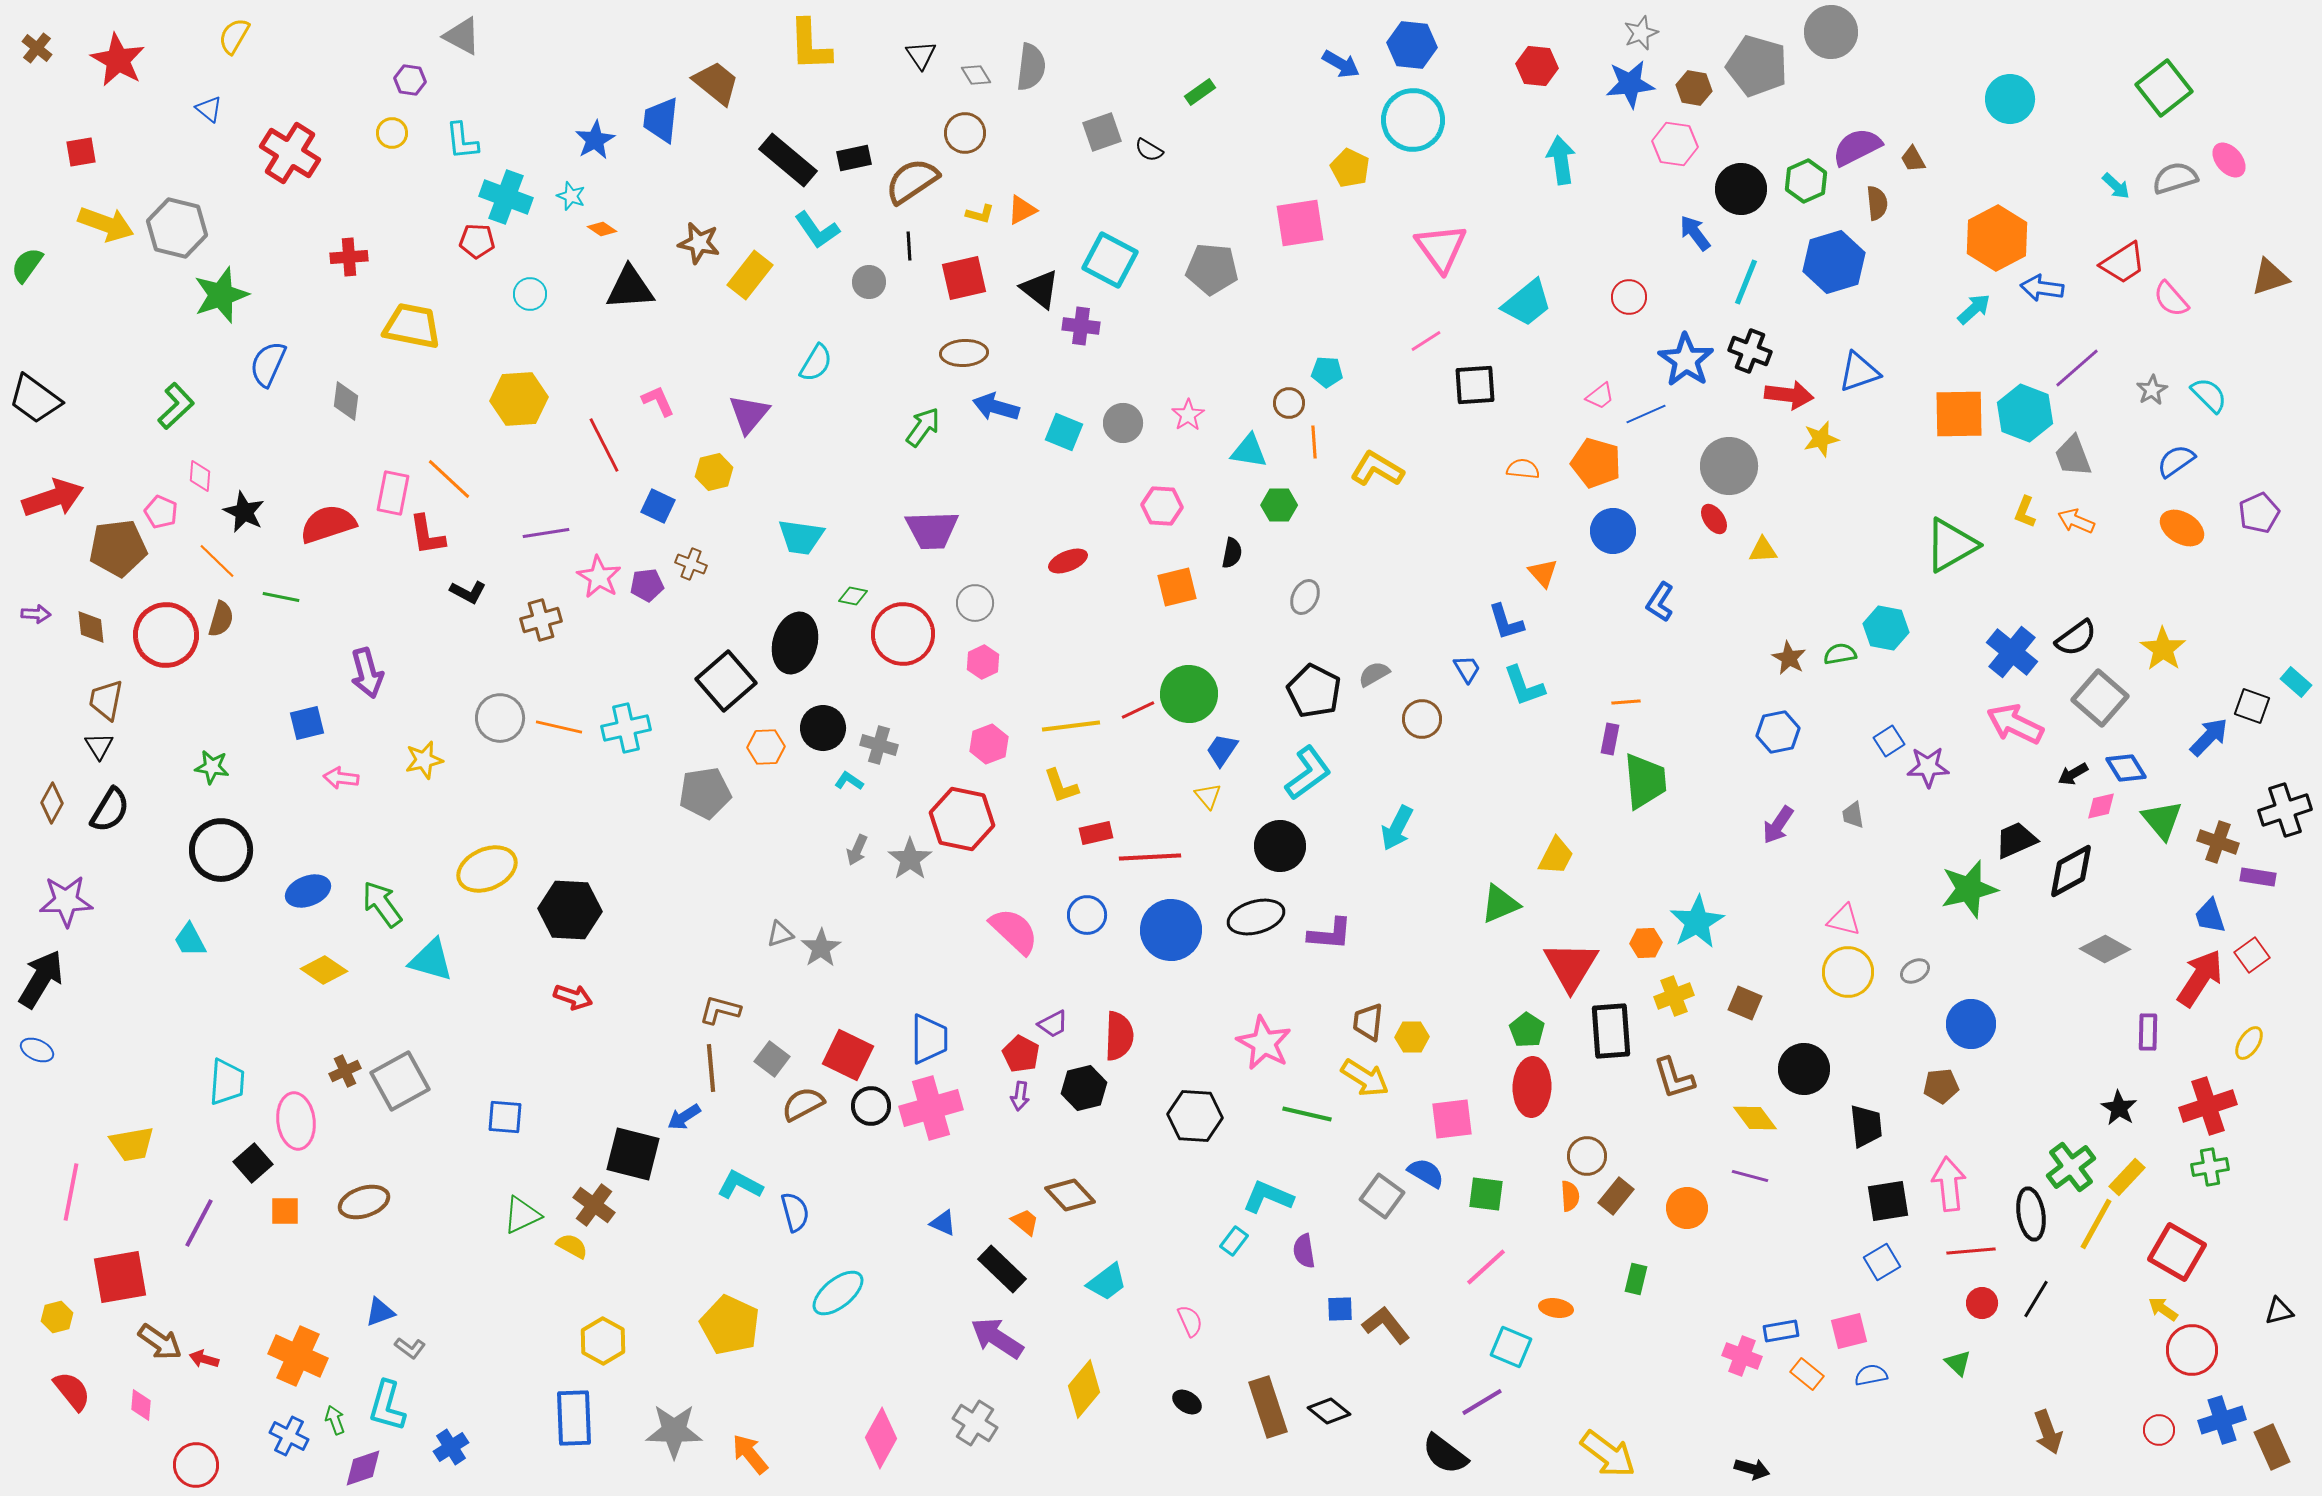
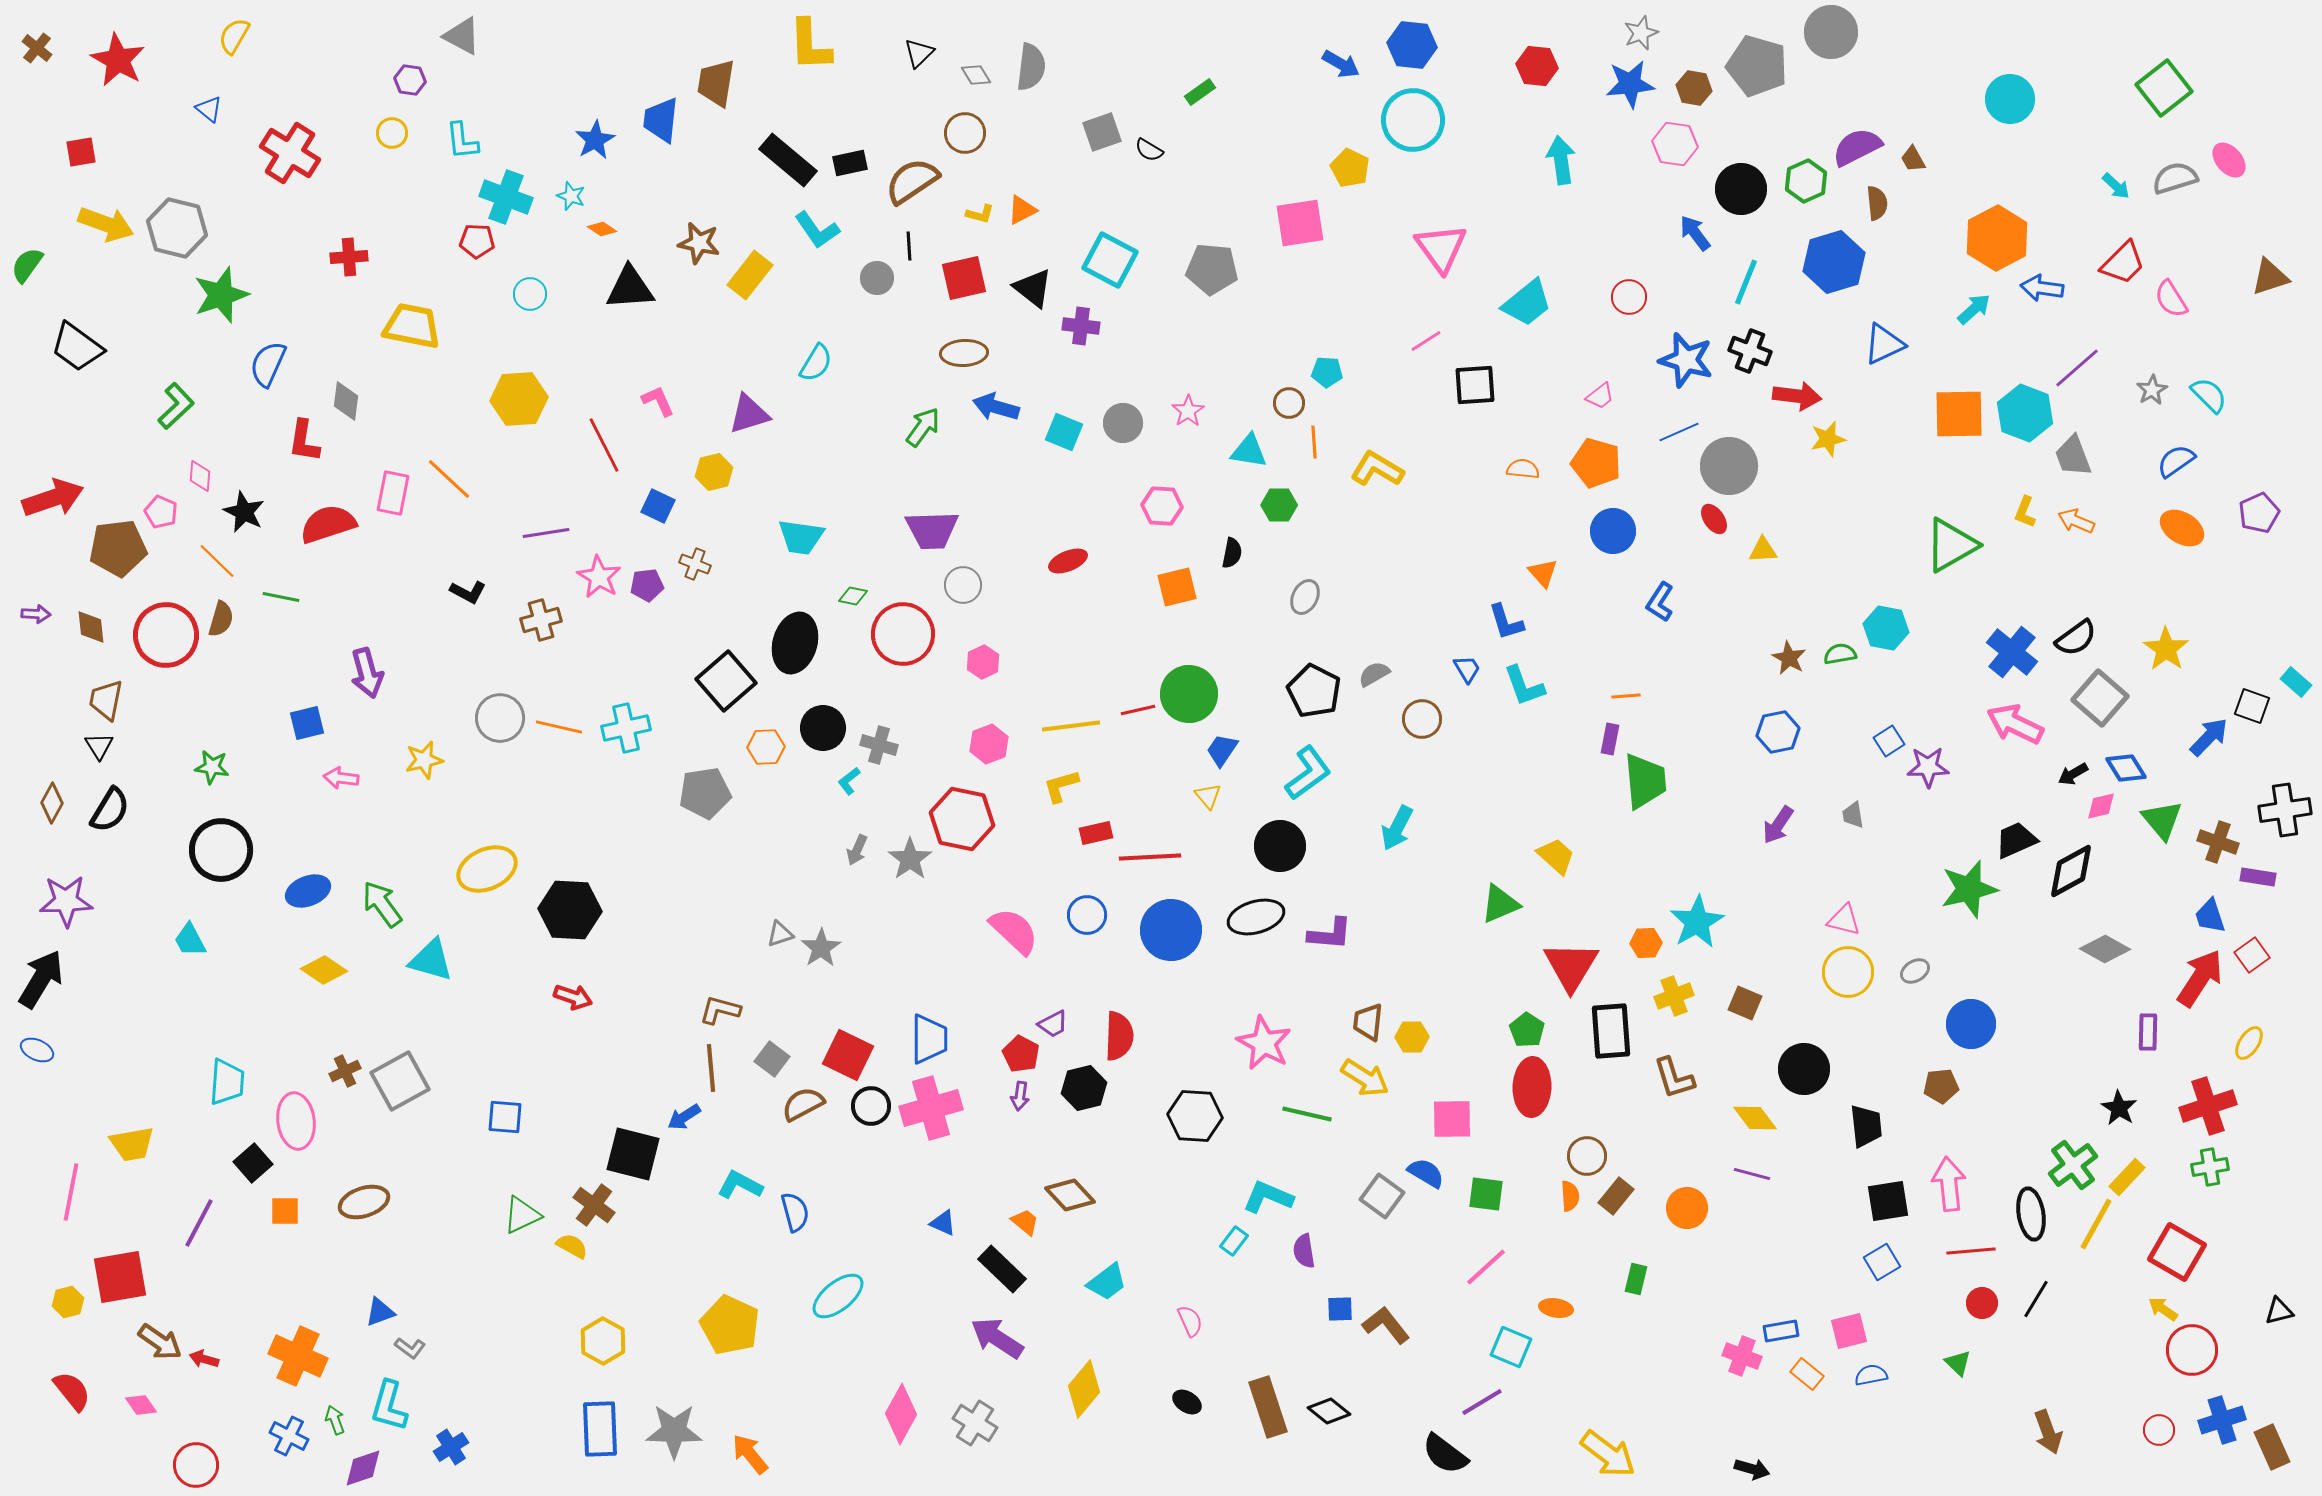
black triangle at (921, 55): moved 2 px left, 2 px up; rotated 20 degrees clockwise
brown trapezoid at (716, 83): rotated 120 degrees counterclockwise
black rectangle at (854, 158): moved 4 px left, 5 px down
red trapezoid at (2123, 263): rotated 12 degrees counterclockwise
gray circle at (869, 282): moved 8 px right, 4 px up
black triangle at (1040, 289): moved 7 px left, 1 px up
pink semicircle at (2171, 299): rotated 9 degrees clockwise
blue star at (1686, 360): rotated 18 degrees counterclockwise
blue triangle at (1859, 372): moved 25 px right, 28 px up; rotated 6 degrees counterclockwise
red arrow at (1789, 395): moved 8 px right, 1 px down
black trapezoid at (35, 399): moved 42 px right, 52 px up
purple triangle at (749, 414): rotated 33 degrees clockwise
blue line at (1646, 414): moved 33 px right, 18 px down
pink star at (1188, 415): moved 4 px up
yellow star at (1821, 439): moved 7 px right
red L-shape at (427, 535): moved 123 px left, 94 px up; rotated 18 degrees clockwise
brown cross at (691, 564): moved 4 px right
gray circle at (975, 603): moved 12 px left, 18 px up
yellow star at (2163, 649): moved 3 px right
orange line at (1626, 702): moved 6 px up
red line at (1138, 710): rotated 12 degrees clockwise
cyan L-shape at (849, 781): rotated 72 degrees counterclockwise
yellow L-shape at (1061, 786): rotated 93 degrees clockwise
black cross at (2285, 810): rotated 9 degrees clockwise
yellow trapezoid at (1556, 856): rotated 75 degrees counterclockwise
pink square at (1452, 1119): rotated 6 degrees clockwise
green cross at (2071, 1167): moved 2 px right, 2 px up
purple line at (1750, 1176): moved 2 px right, 2 px up
cyan ellipse at (838, 1293): moved 3 px down
yellow hexagon at (57, 1317): moved 11 px right, 15 px up
pink diamond at (141, 1405): rotated 40 degrees counterclockwise
cyan L-shape at (387, 1406): moved 2 px right
blue rectangle at (574, 1418): moved 26 px right, 11 px down
pink diamond at (881, 1438): moved 20 px right, 24 px up
